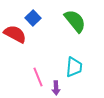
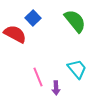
cyan trapezoid: moved 3 px right, 2 px down; rotated 45 degrees counterclockwise
